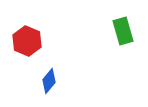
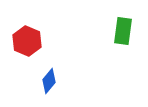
green rectangle: rotated 24 degrees clockwise
